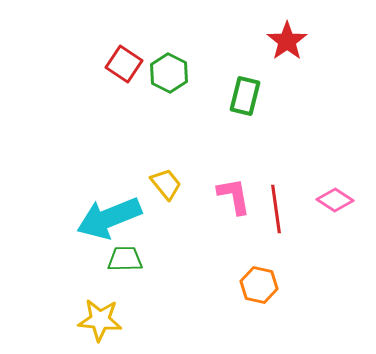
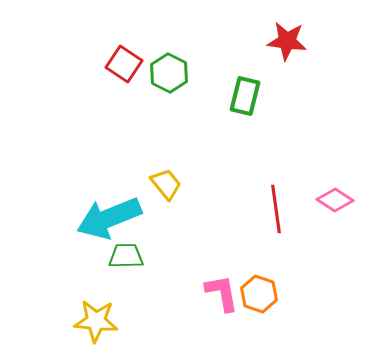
red star: rotated 30 degrees counterclockwise
pink L-shape: moved 12 px left, 97 px down
green trapezoid: moved 1 px right, 3 px up
orange hexagon: moved 9 px down; rotated 6 degrees clockwise
yellow star: moved 4 px left, 1 px down
